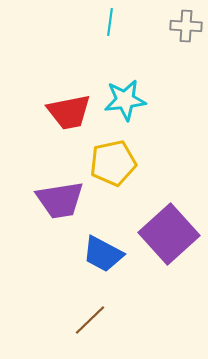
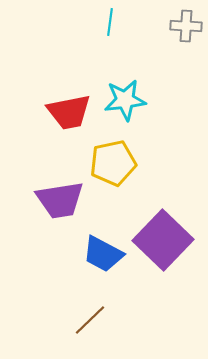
purple square: moved 6 px left, 6 px down; rotated 4 degrees counterclockwise
